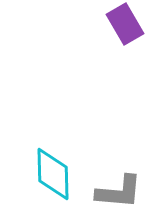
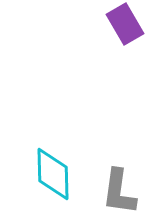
gray L-shape: rotated 93 degrees clockwise
